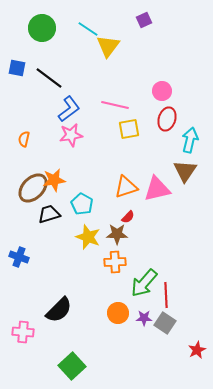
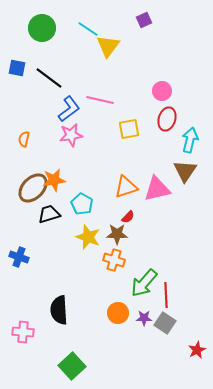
pink line: moved 15 px left, 5 px up
orange cross: moved 1 px left, 2 px up; rotated 20 degrees clockwise
black semicircle: rotated 132 degrees clockwise
